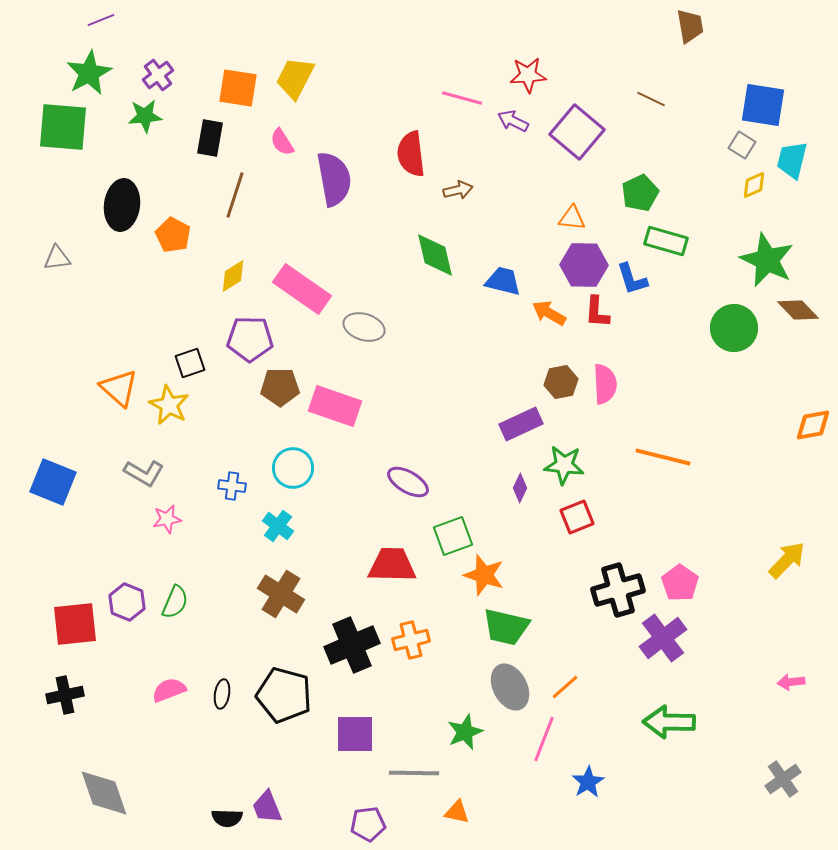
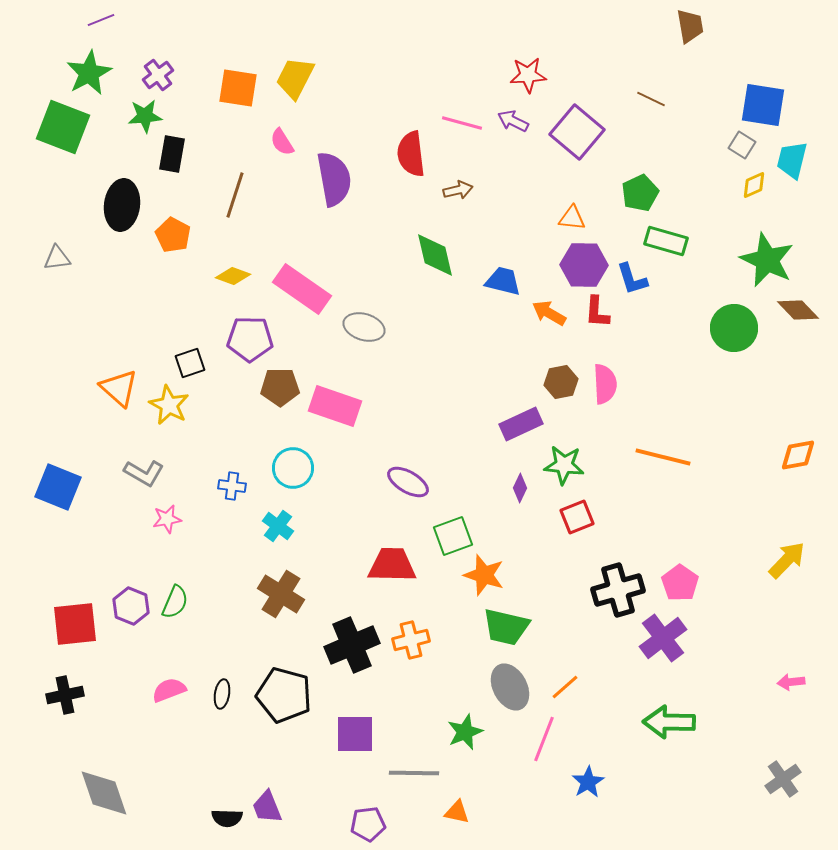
pink line at (462, 98): moved 25 px down
green square at (63, 127): rotated 16 degrees clockwise
black rectangle at (210, 138): moved 38 px left, 16 px down
yellow diamond at (233, 276): rotated 52 degrees clockwise
orange diamond at (813, 425): moved 15 px left, 30 px down
blue square at (53, 482): moved 5 px right, 5 px down
purple hexagon at (127, 602): moved 4 px right, 4 px down
